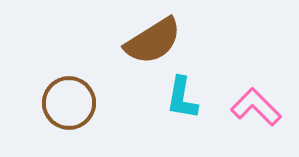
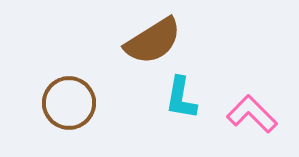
cyan L-shape: moved 1 px left
pink L-shape: moved 4 px left, 7 px down
